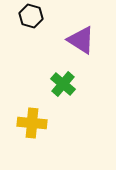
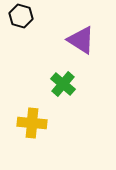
black hexagon: moved 10 px left
